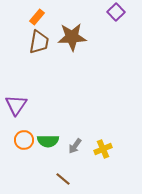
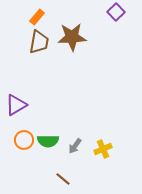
purple triangle: rotated 25 degrees clockwise
